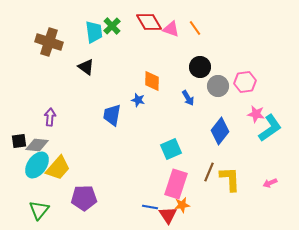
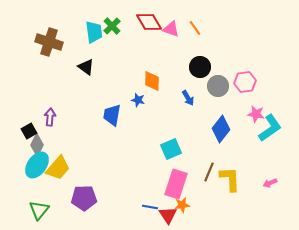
blue diamond: moved 1 px right, 2 px up
black square: moved 10 px right, 10 px up; rotated 21 degrees counterclockwise
gray diamond: rotated 70 degrees counterclockwise
